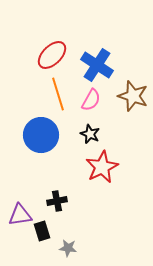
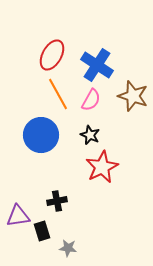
red ellipse: rotated 16 degrees counterclockwise
orange line: rotated 12 degrees counterclockwise
black star: moved 1 px down
purple triangle: moved 2 px left, 1 px down
